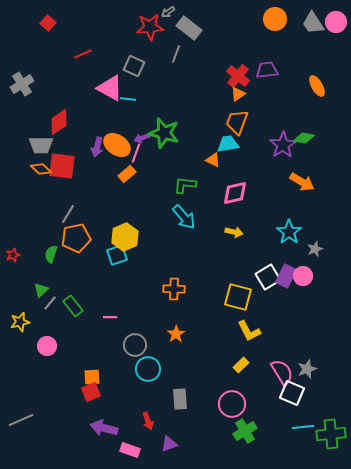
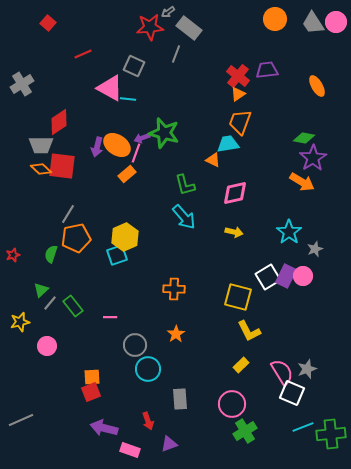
orange trapezoid at (237, 122): moved 3 px right
purple star at (283, 145): moved 30 px right, 13 px down
green L-shape at (185, 185): rotated 110 degrees counterclockwise
cyan line at (303, 427): rotated 15 degrees counterclockwise
